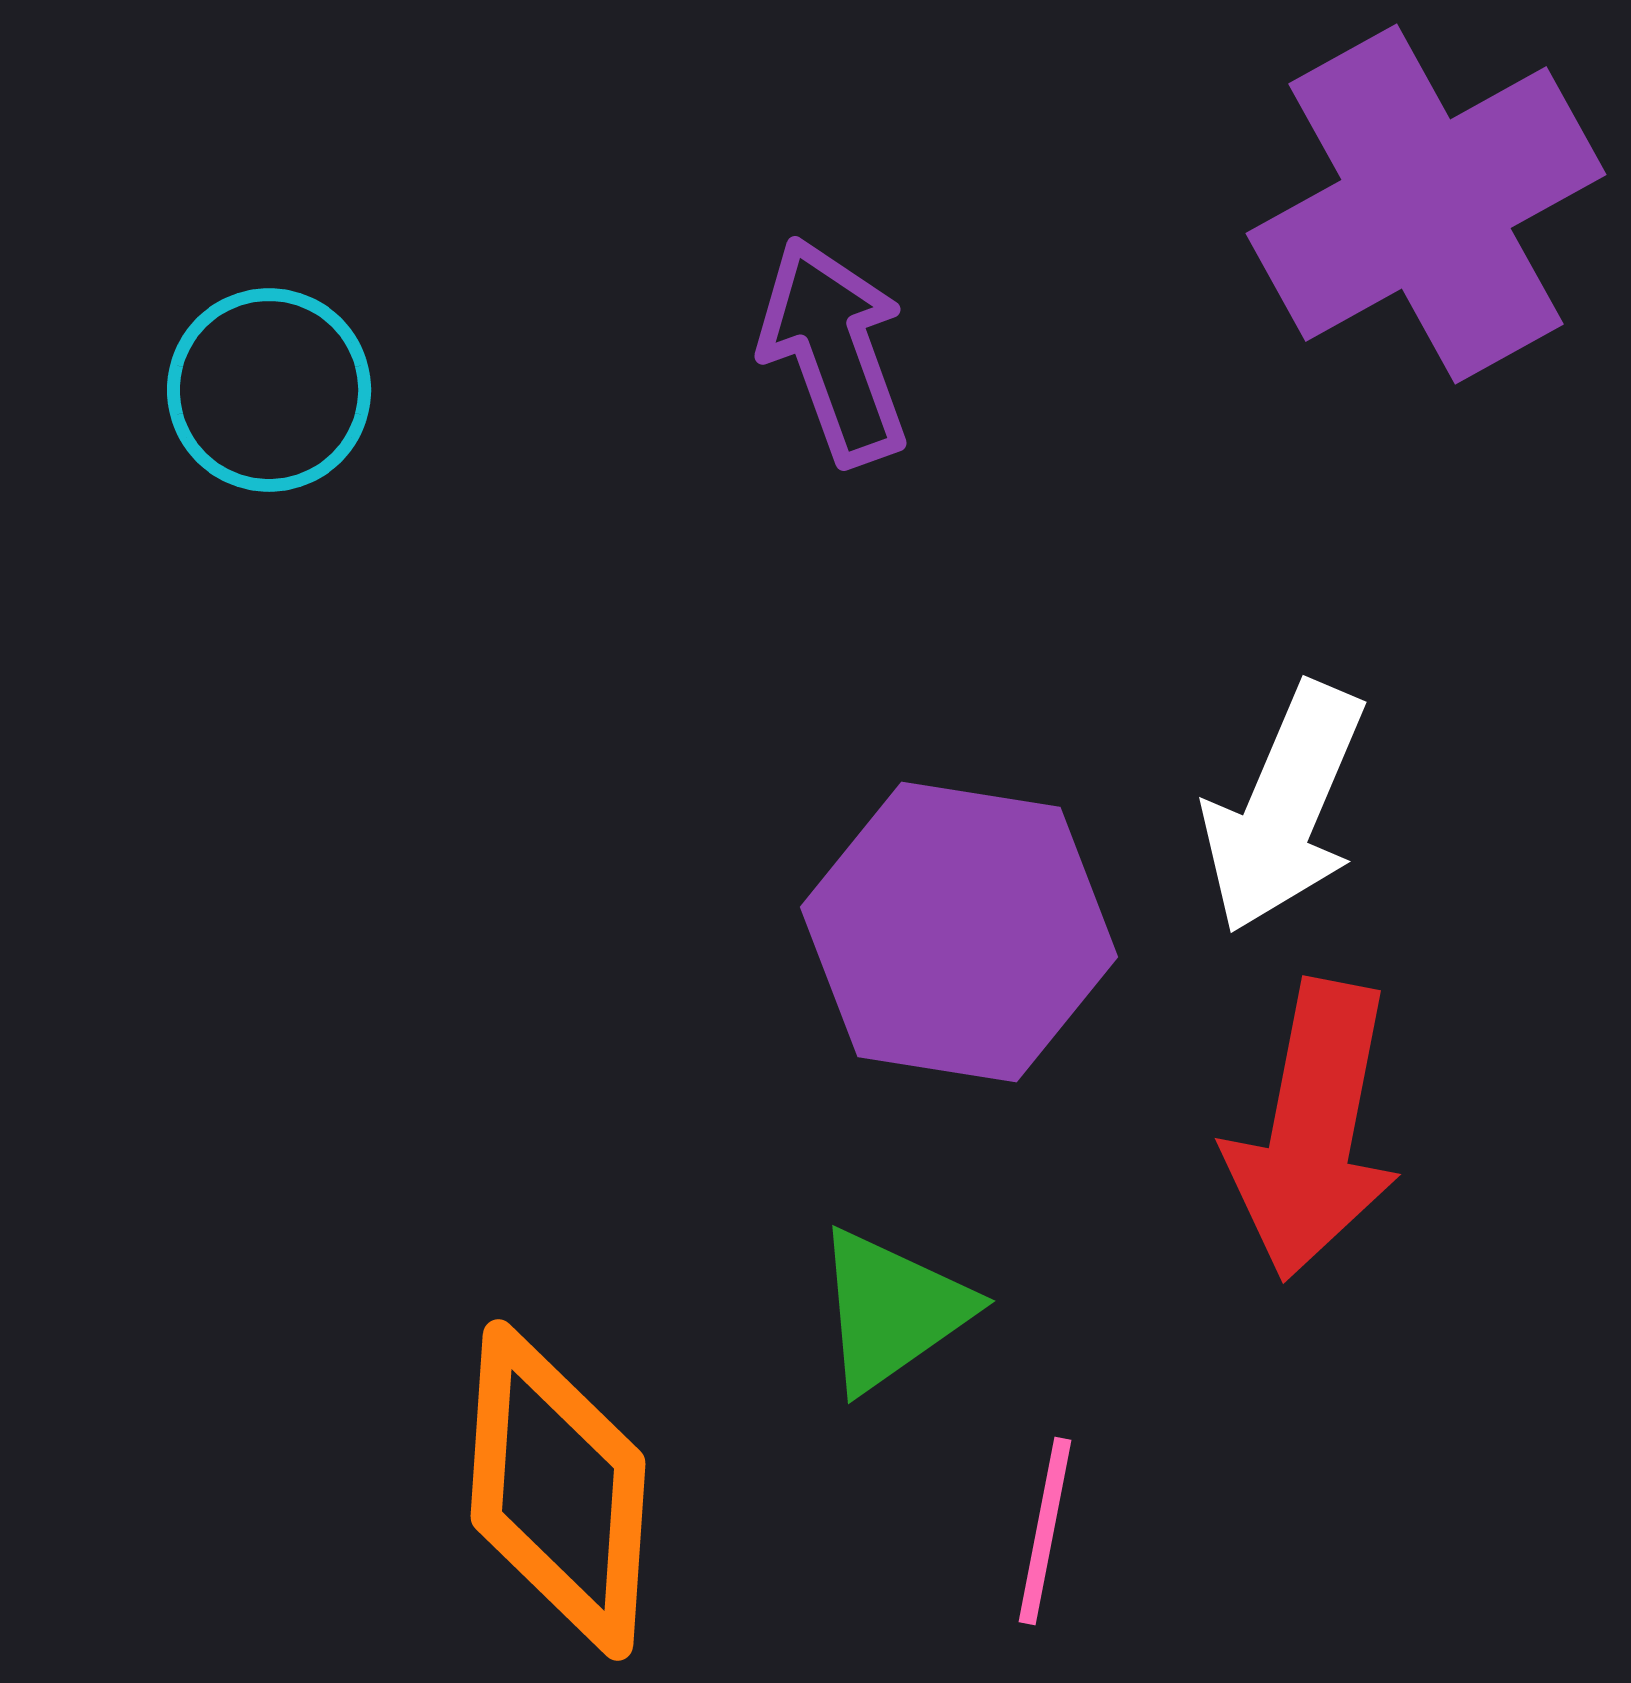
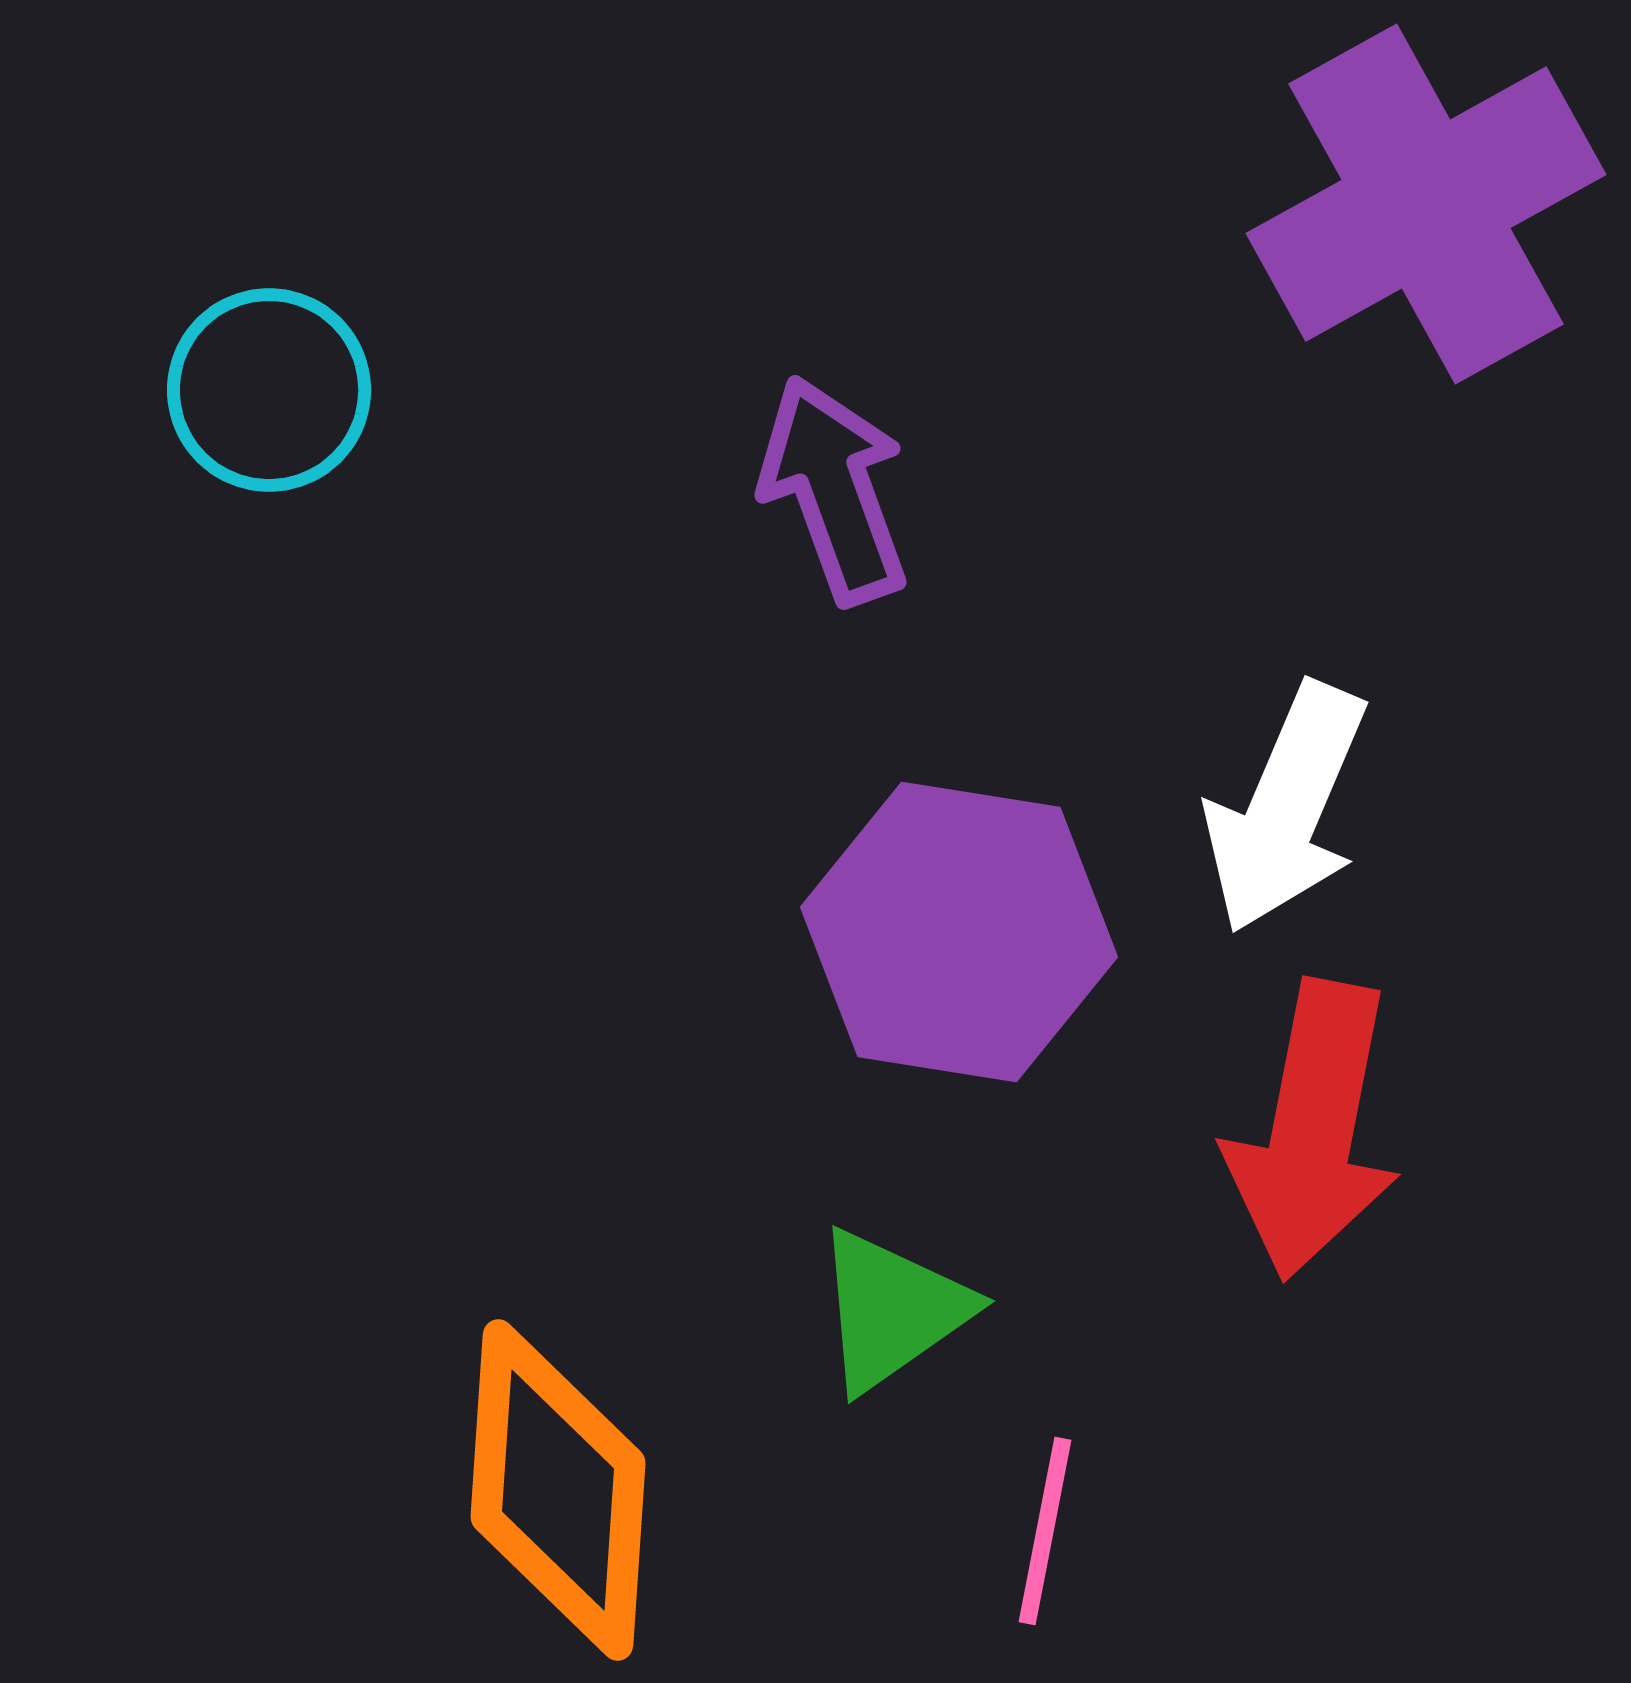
purple arrow: moved 139 px down
white arrow: moved 2 px right
